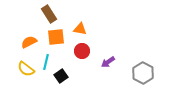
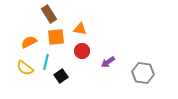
yellow semicircle: moved 1 px left, 1 px up
gray hexagon: rotated 20 degrees counterclockwise
